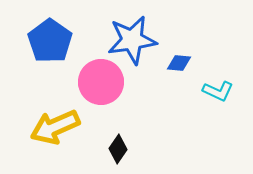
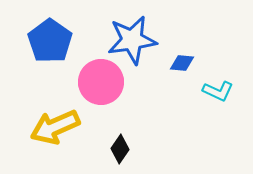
blue diamond: moved 3 px right
black diamond: moved 2 px right
